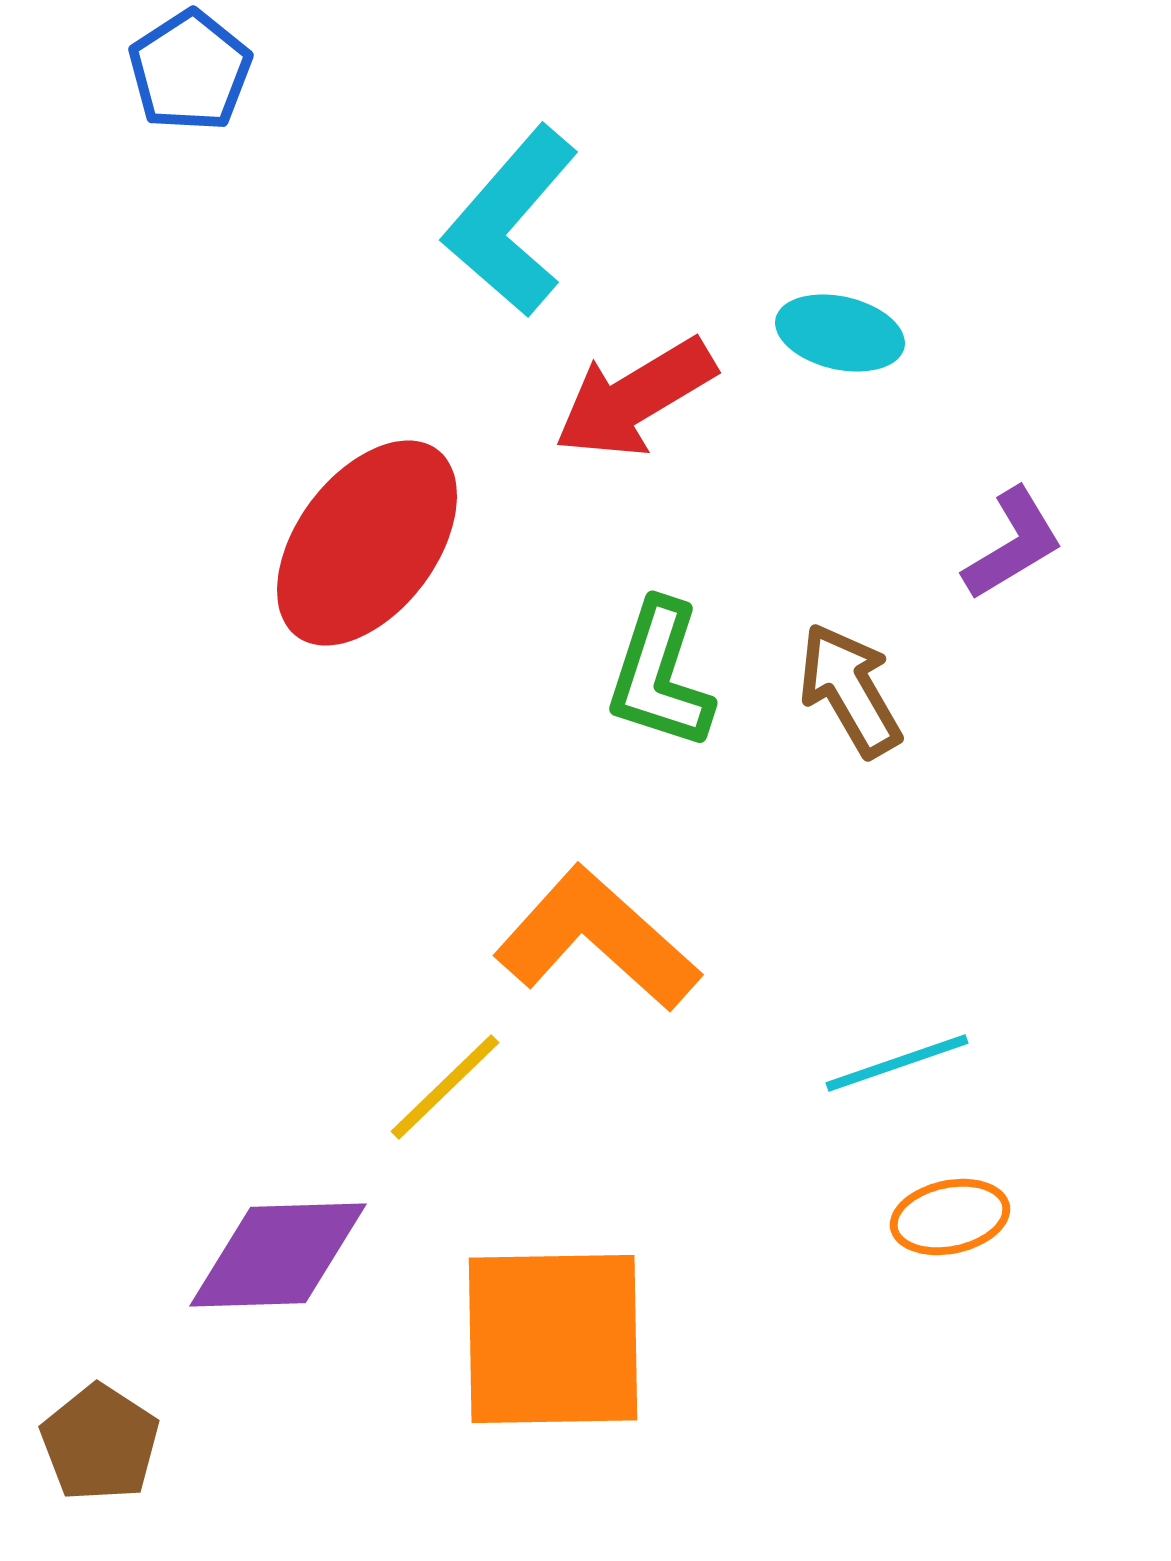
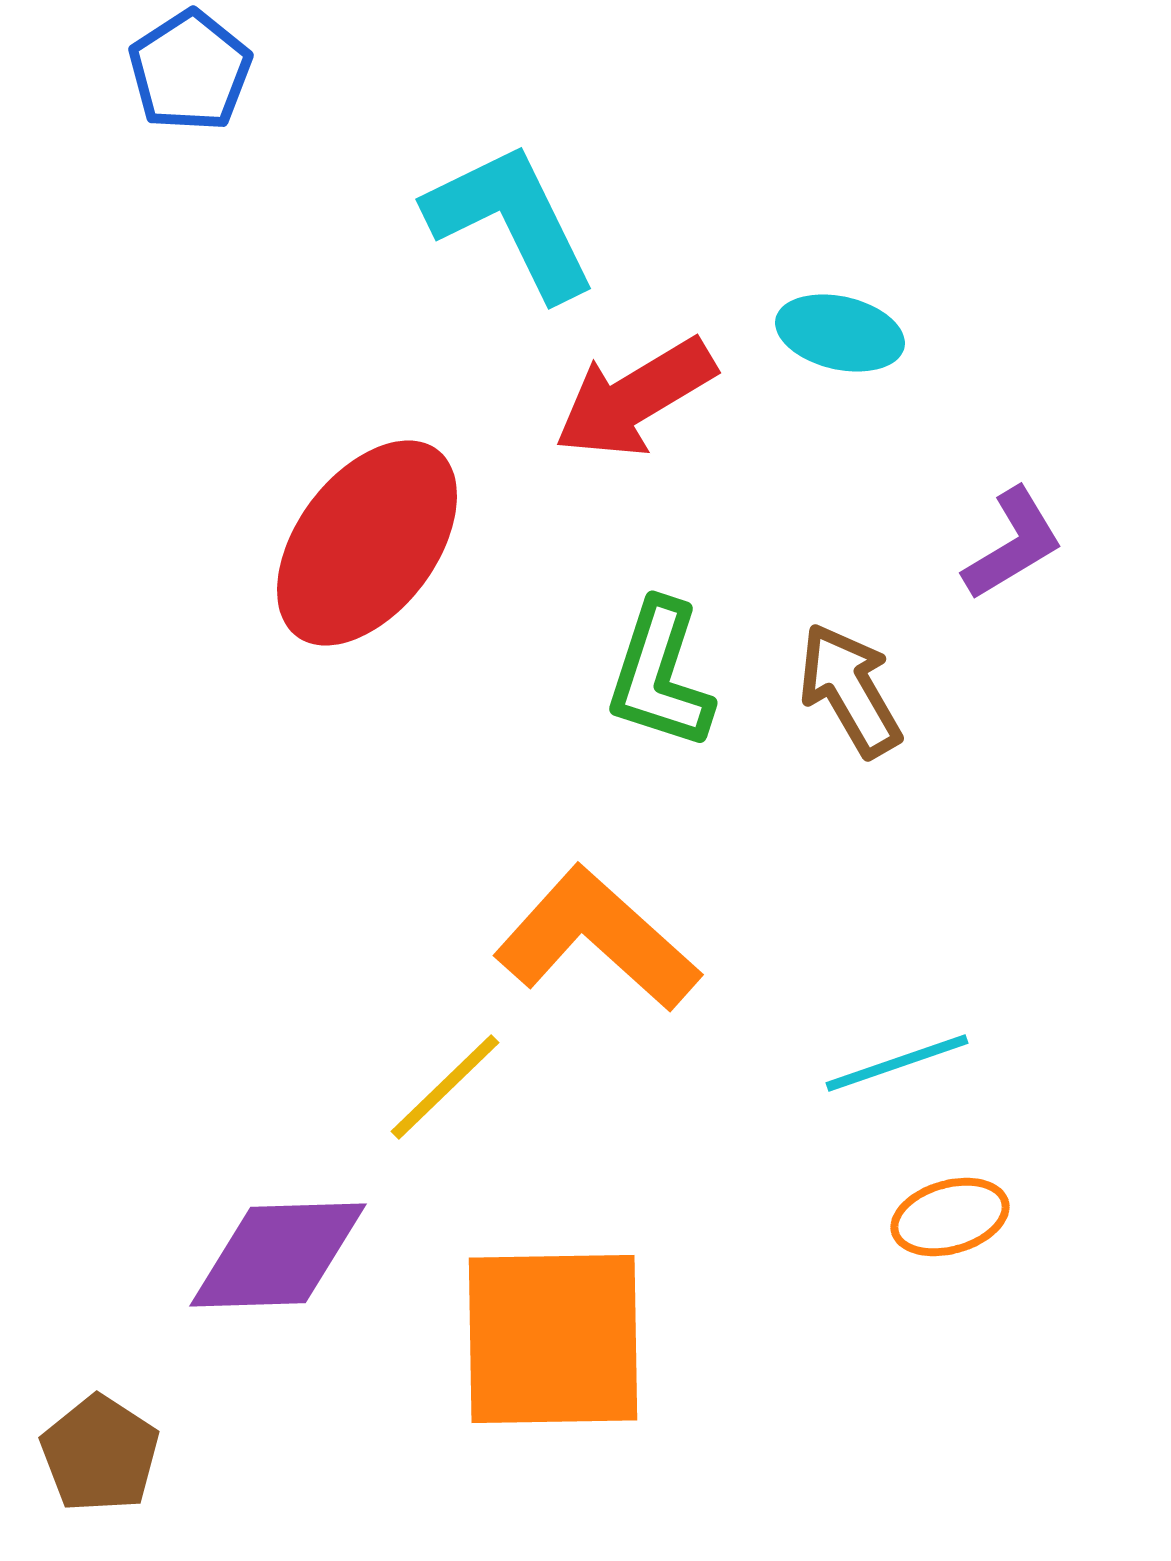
cyan L-shape: rotated 113 degrees clockwise
orange ellipse: rotated 4 degrees counterclockwise
brown pentagon: moved 11 px down
